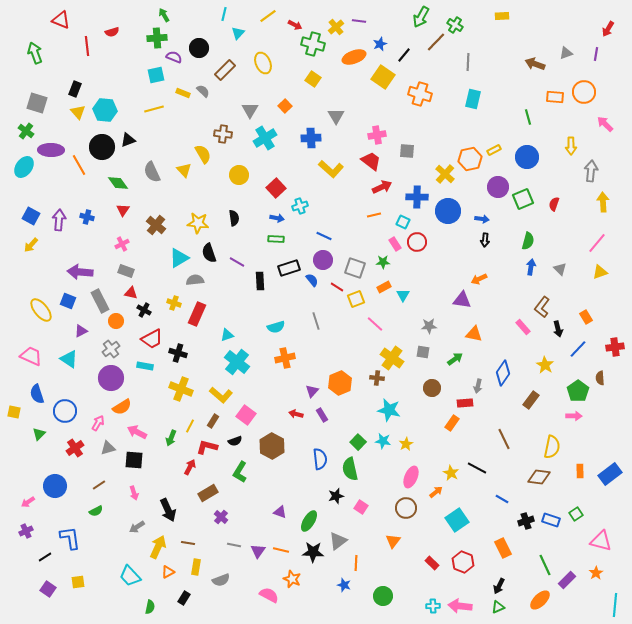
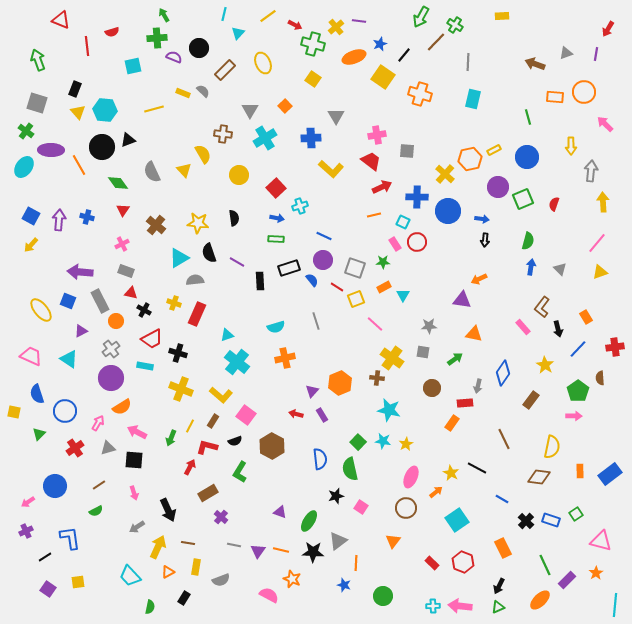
green arrow at (35, 53): moved 3 px right, 7 px down
cyan square at (156, 75): moved 23 px left, 9 px up
black cross at (526, 521): rotated 28 degrees counterclockwise
